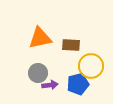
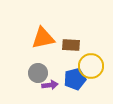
orange triangle: moved 3 px right
blue pentagon: moved 3 px left, 5 px up
